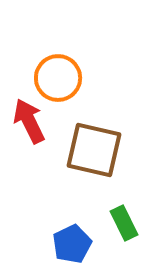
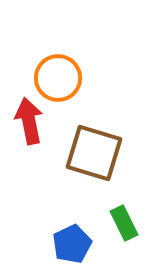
red arrow: rotated 15 degrees clockwise
brown square: moved 3 px down; rotated 4 degrees clockwise
